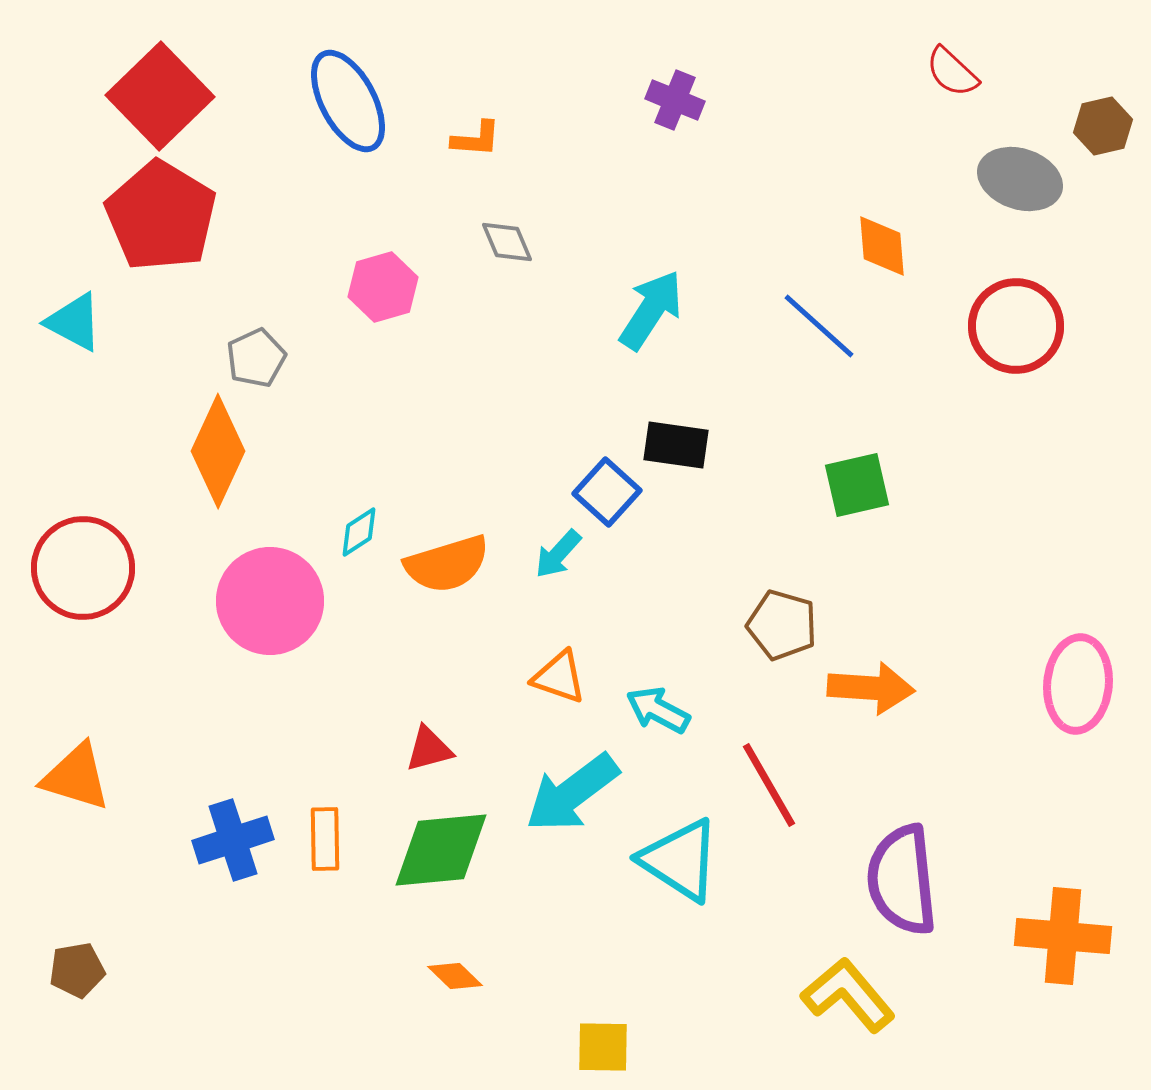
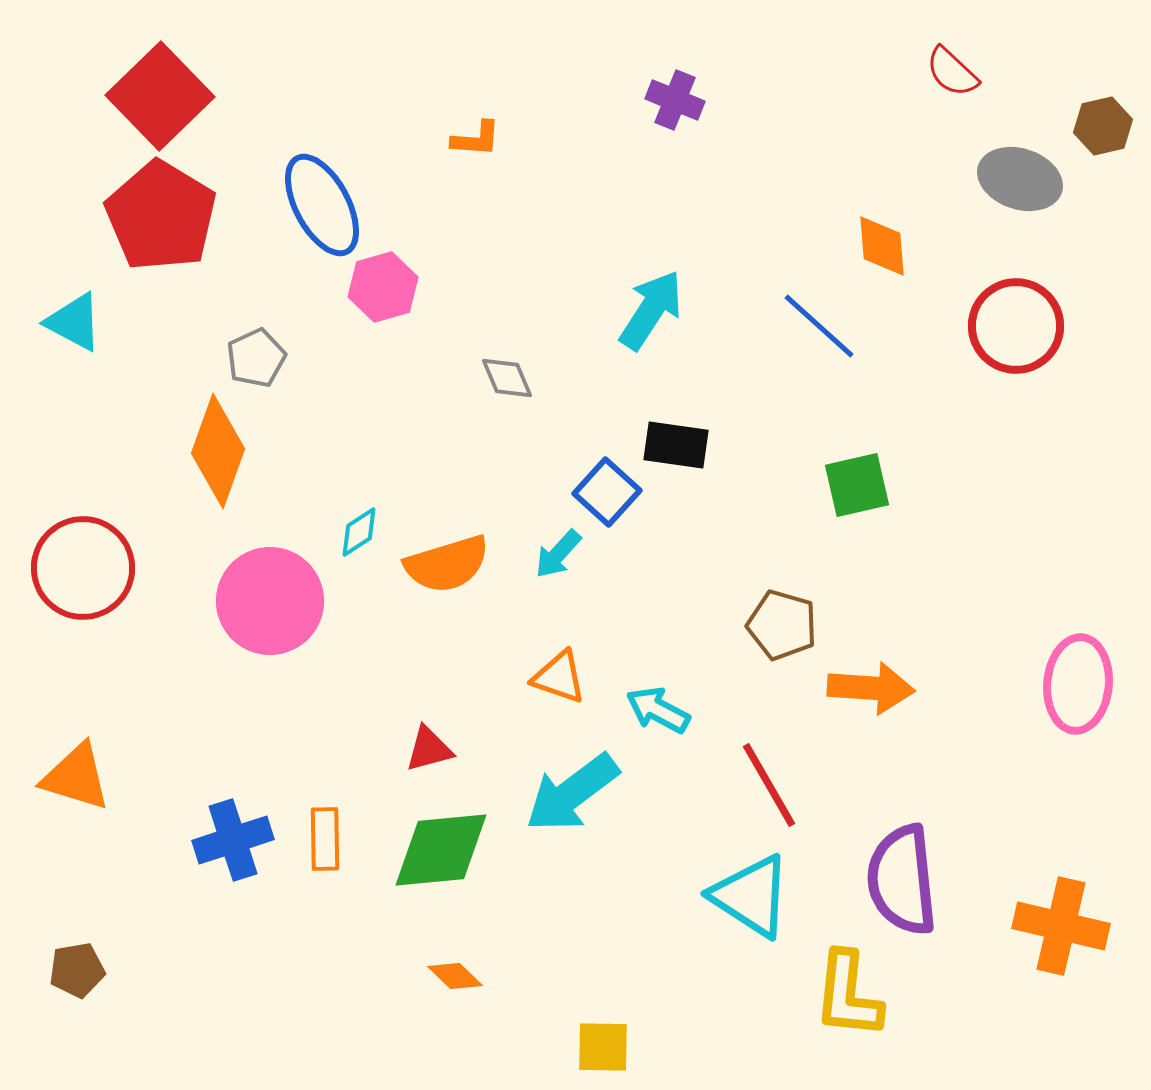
blue ellipse at (348, 101): moved 26 px left, 104 px down
gray diamond at (507, 242): moved 136 px down
orange diamond at (218, 451): rotated 5 degrees counterclockwise
cyan triangle at (680, 860): moved 71 px right, 36 px down
orange cross at (1063, 936): moved 2 px left, 10 px up; rotated 8 degrees clockwise
yellow L-shape at (848, 995): rotated 134 degrees counterclockwise
